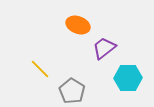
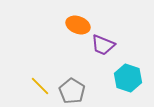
purple trapezoid: moved 1 px left, 3 px up; rotated 120 degrees counterclockwise
yellow line: moved 17 px down
cyan hexagon: rotated 20 degrees clockwise
